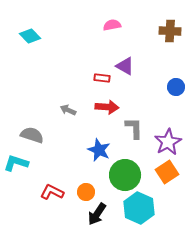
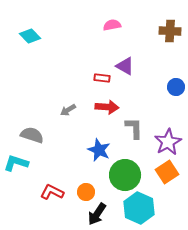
gray arrow: rotated 56 degrees counterclockwise
